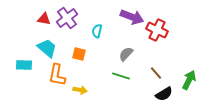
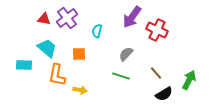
purple arrow: rotated 105 degrees clockwise
orange square: rotated 16 degrees counterclockwise
